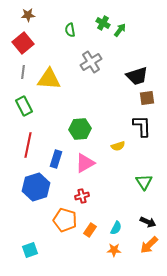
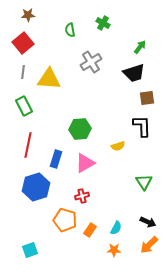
green arrow: moved 20 px right, 17 px down
black trapezoid: moved 3 px left, 3 px up
